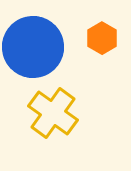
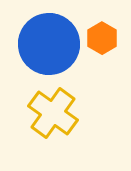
blue circle: moved 16 px right, 3 px up
